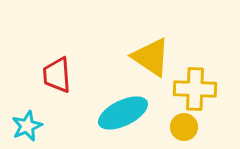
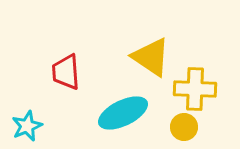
red trapezoid: moved 9 px right, 3 px up
